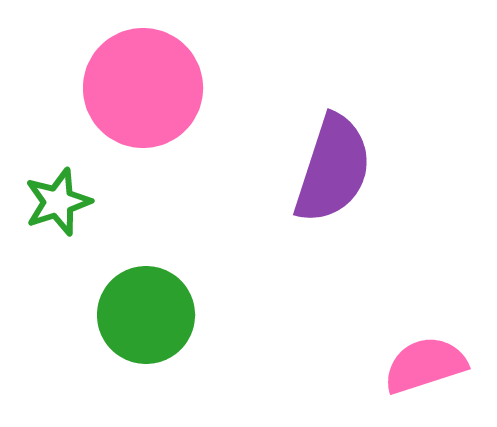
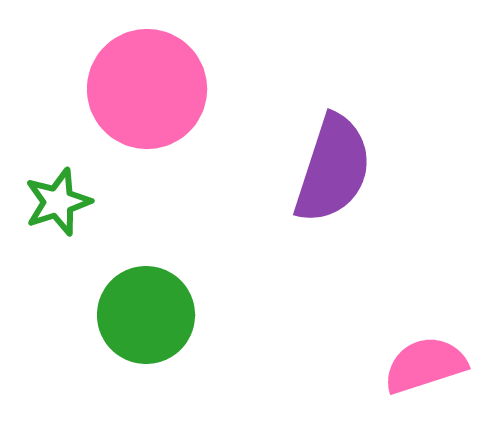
pink circle: moved 4 px right, 1 px down
